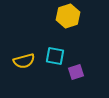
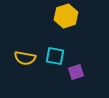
yellow hexagon: moved 2 px left
yellow semicircle: moved 1 px right, 3 px up; rotated 25 degrees clockwise
